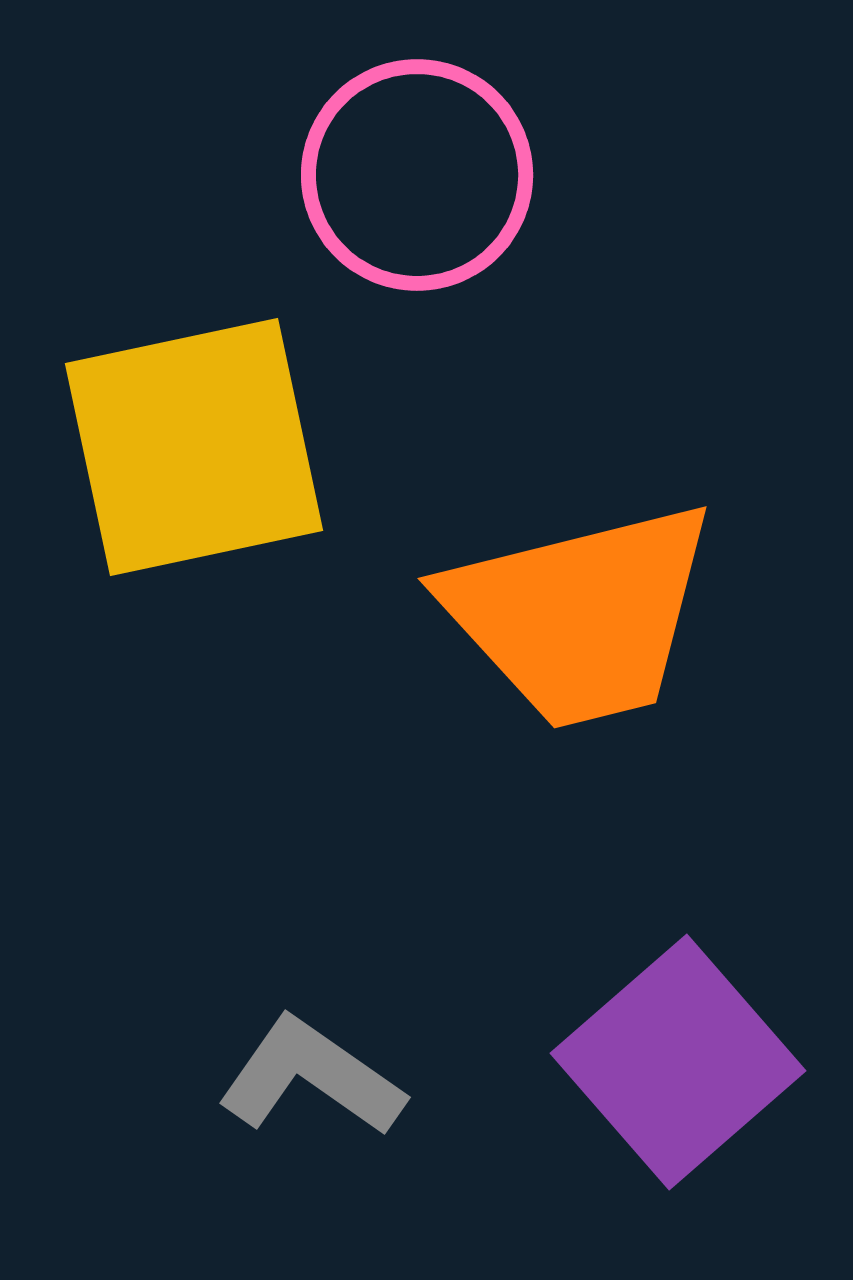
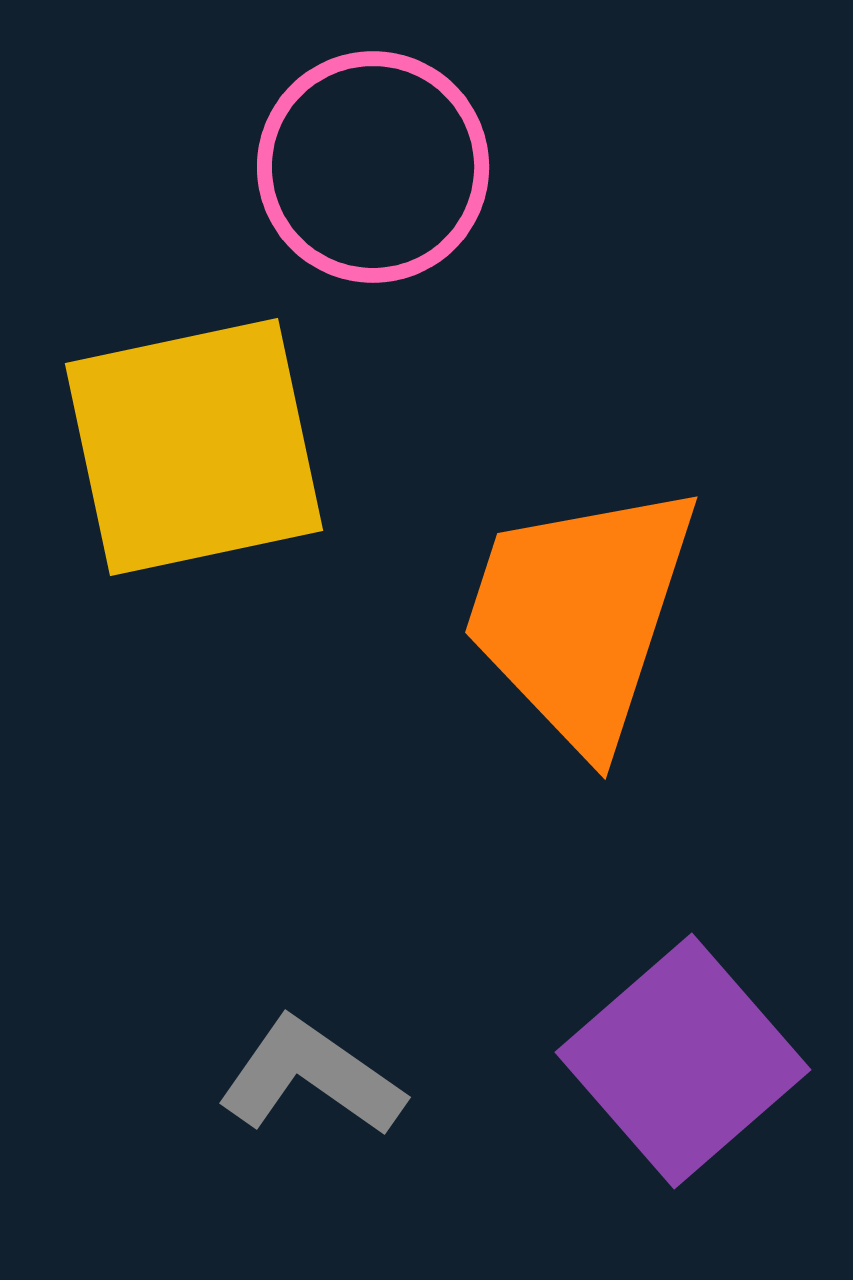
pink circle: moved 44 px left, 8 px up
orange trapezoid: rotated 122 degrees clockwise
purple square: moved 5 px right, 1 px up
